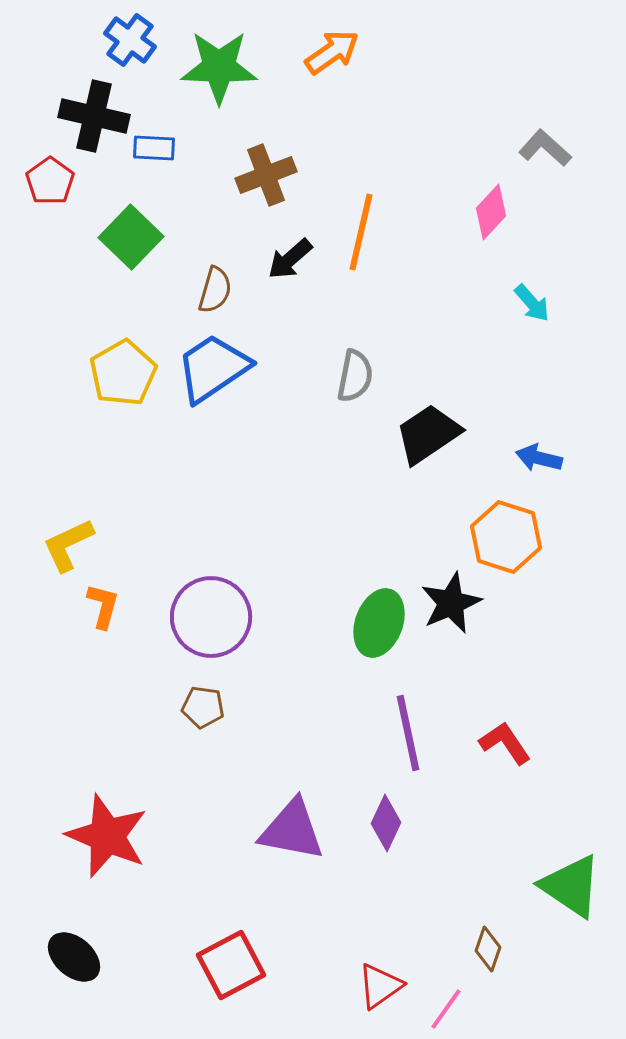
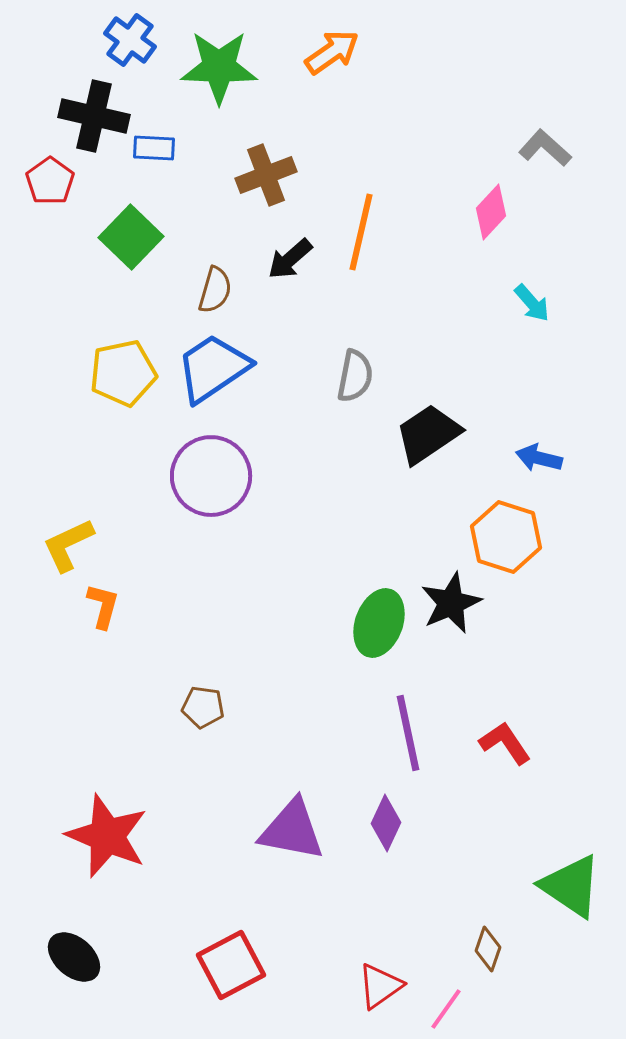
yellow pentagon: rotated 18 degrees clockwise
purple circle: moved 141 px up
